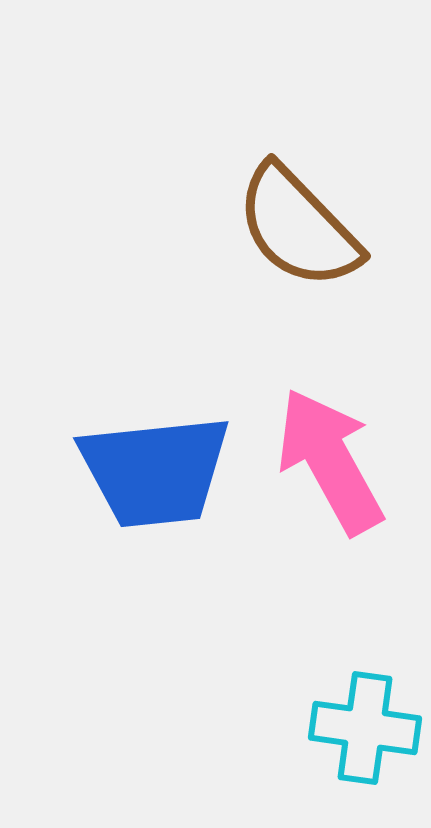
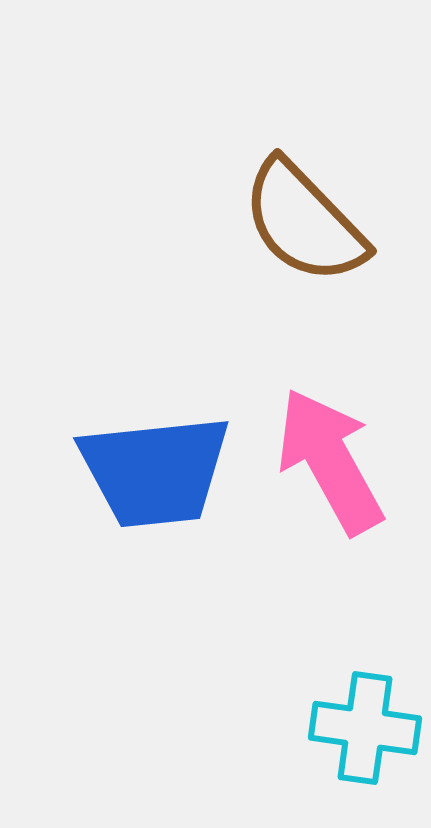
brown semicircle: moved 6 px right, 5 px up
